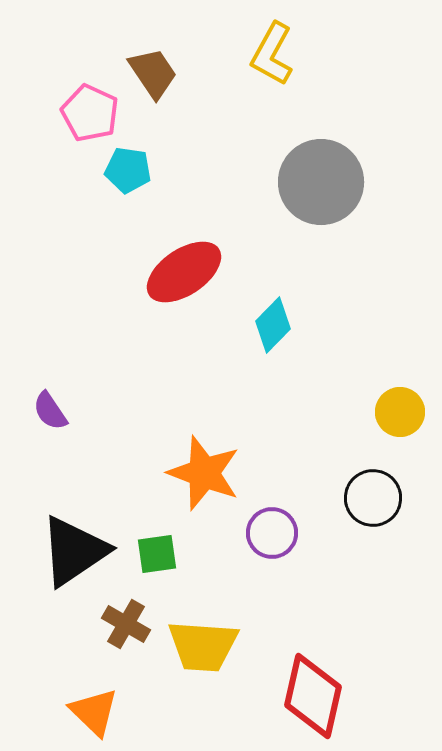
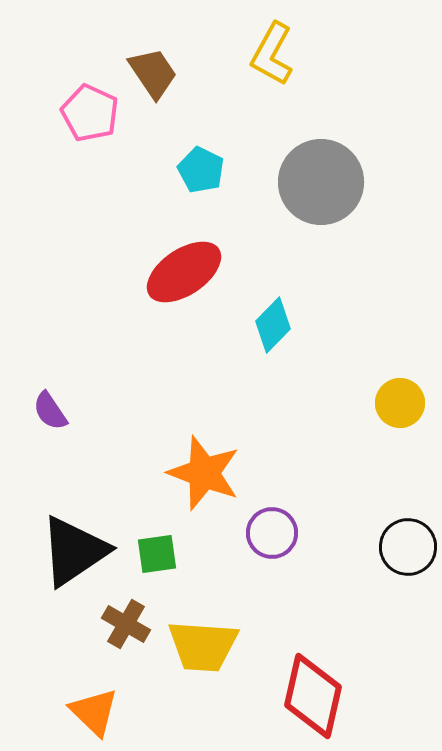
cyan pentagon: moved 73 px right; rotated 18 degrees clockwise
yellow circle: moved 9 px up
black circle: moved 35 px right, 49 px down
